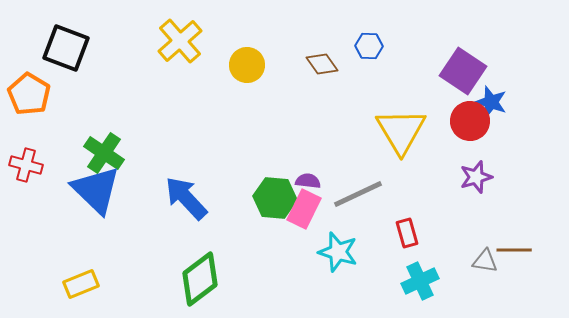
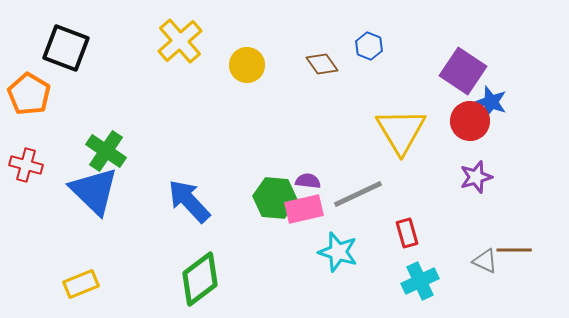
blue hexagon: rotated 20 degrees clockwise
green cross: moved 2 px right, 2 px up
blue triangle: moved 2 px left, 1 px down
blue arrow: moved 3 px right, 3 px down
pink rectangle: rotated 51 degrees clockwise
gray triangle: rotated 16 degrees clockwise
